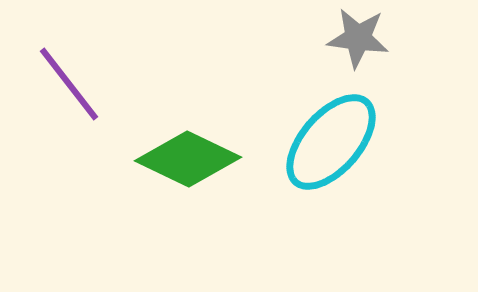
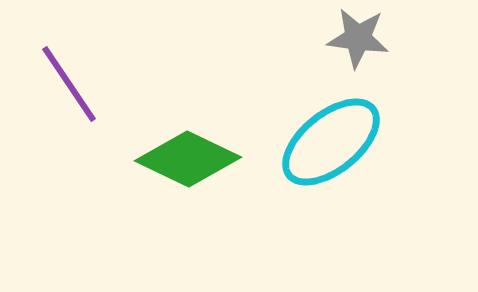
purple line: rotated 4 degrees clockwise
cyan ellipse: rotated 10 degrees clockwise
